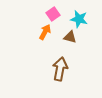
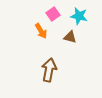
cyan star: moved 3 px up
orange arrow: moved 4 px left, 1 px up; rotated 119 degrees clockwise
brown arrow: moved 11 px left, 1 px down
